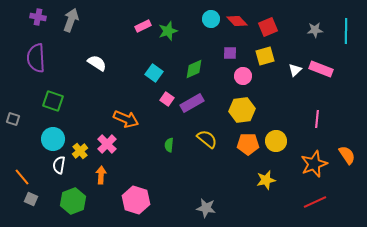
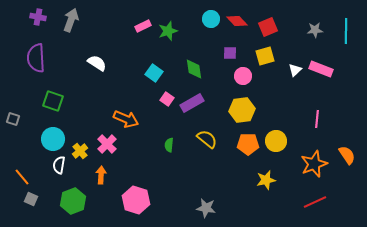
green diamond at (194, 69): rotated 75 degrees counterclockwise
